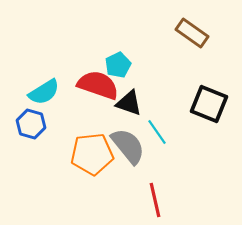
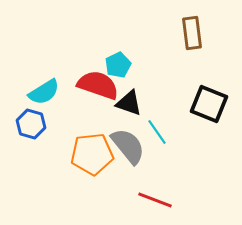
brown rectangle: rotated 48 degrees clockwise
red line: rotated 56 degrees counterclockwise
